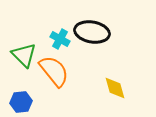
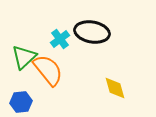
cyan cross: rotated 24 degrees clockwise
green triangle: moved 2 px down; rotated 32 degrees clockwise
orange semicircle: moved 6 px left, 1 px up
